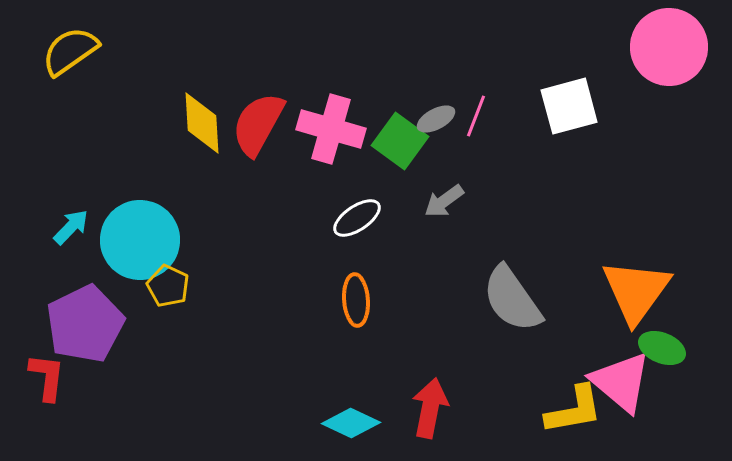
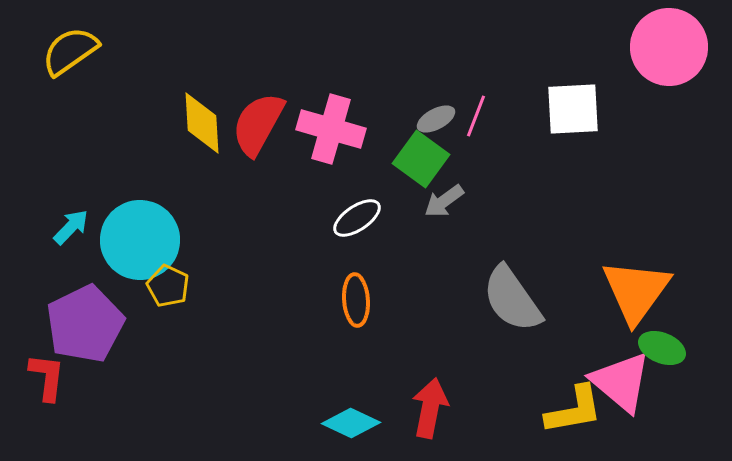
white square: moved 4 px right, 3 px down; rotated 12 degrees clockwise
green square: moved 21 px right, 18 px down
